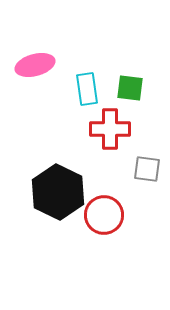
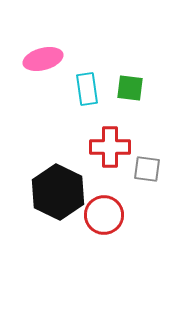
pink ellipse: moved 8 px right, 6 px up
red cross: moved 18 px down
